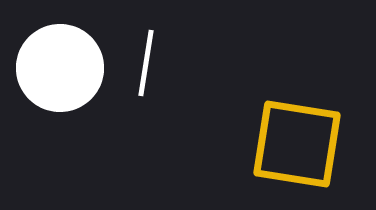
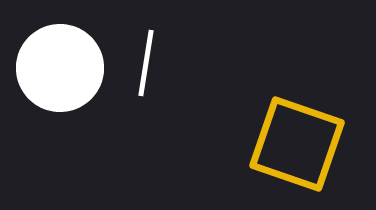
yellow square: rotated 10 degrees clockwise
